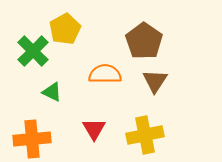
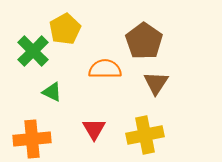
orange semicircle: moved 5 px up
brown triangle: moved 1 px right, 2 px down
